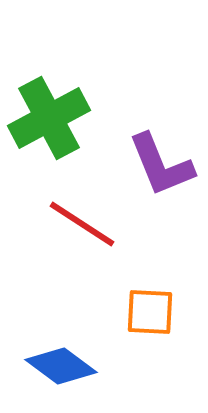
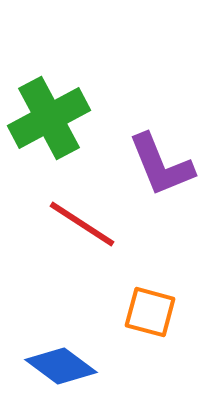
orange square: rotated 12 degrees clockwise
